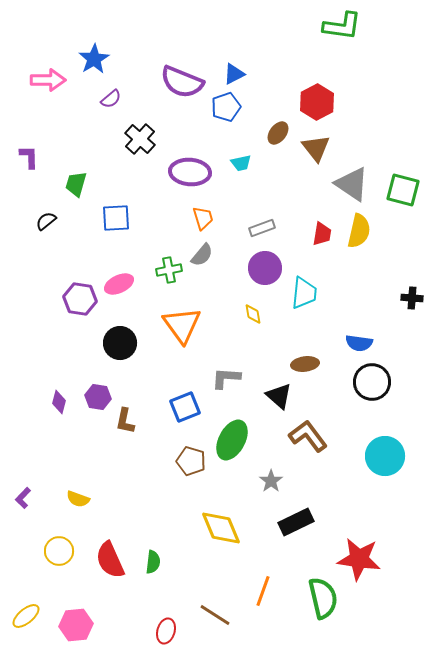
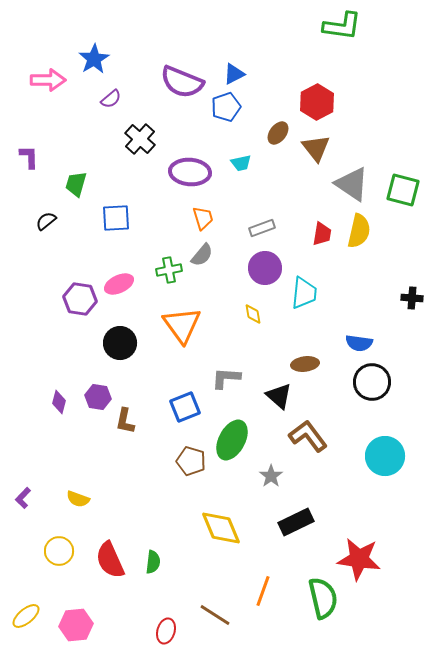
gray star at (271, 481): moved 5 px up
